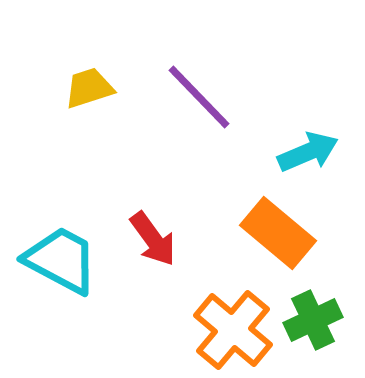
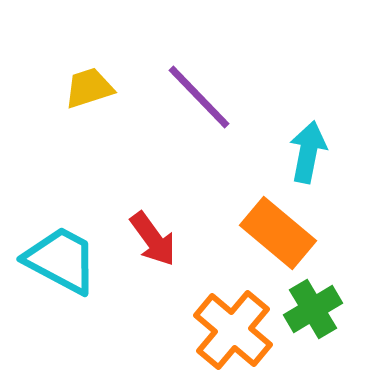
cyan arrow: rotated 56 degrees counterclockwise
green cross: moved 11 px up; rotated 6 degrees counterclockwise
